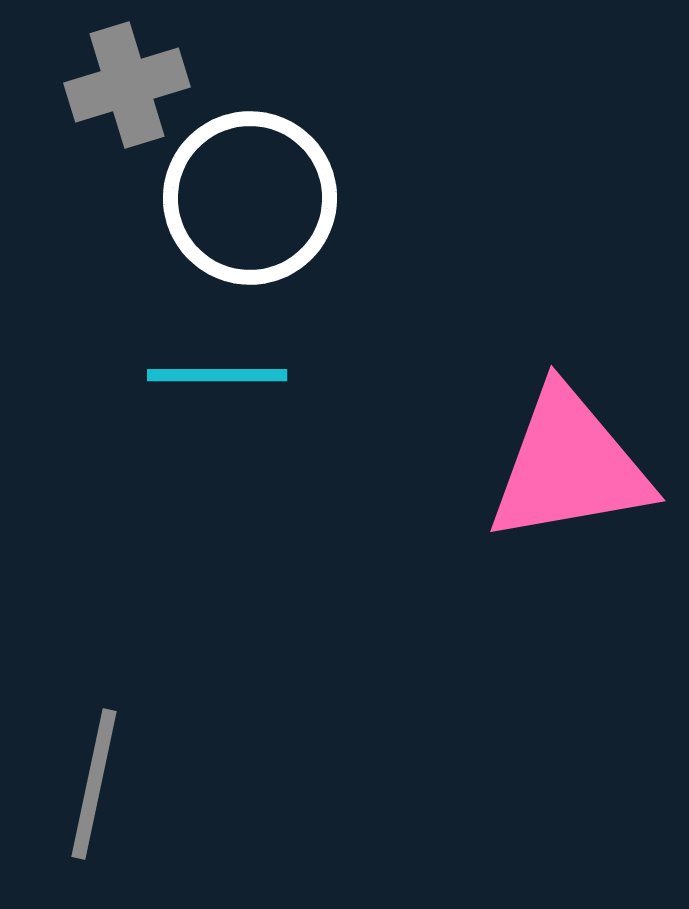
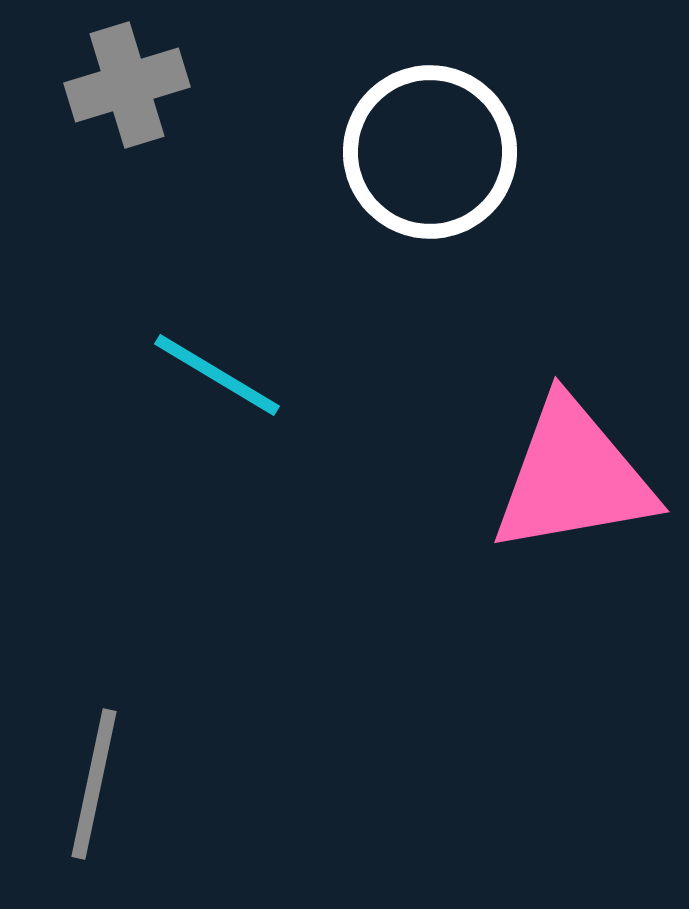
white circle: moved 180 px right, 46 px up
cyan line: rotated 31 degrees clockwise
pink triangle: moved 4 px right, 11 px down
